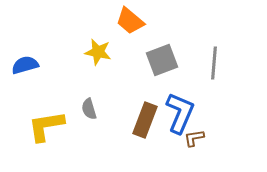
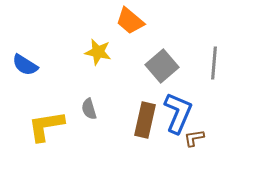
gray square: moved 6 px down; rotated 20 degrees counterclockwise
blue semicircle: rotated 132 degrees counterclockwise
blue L-shape: moved 2 px left
brown rectangle: rotated 8 degrees counterclockwise
